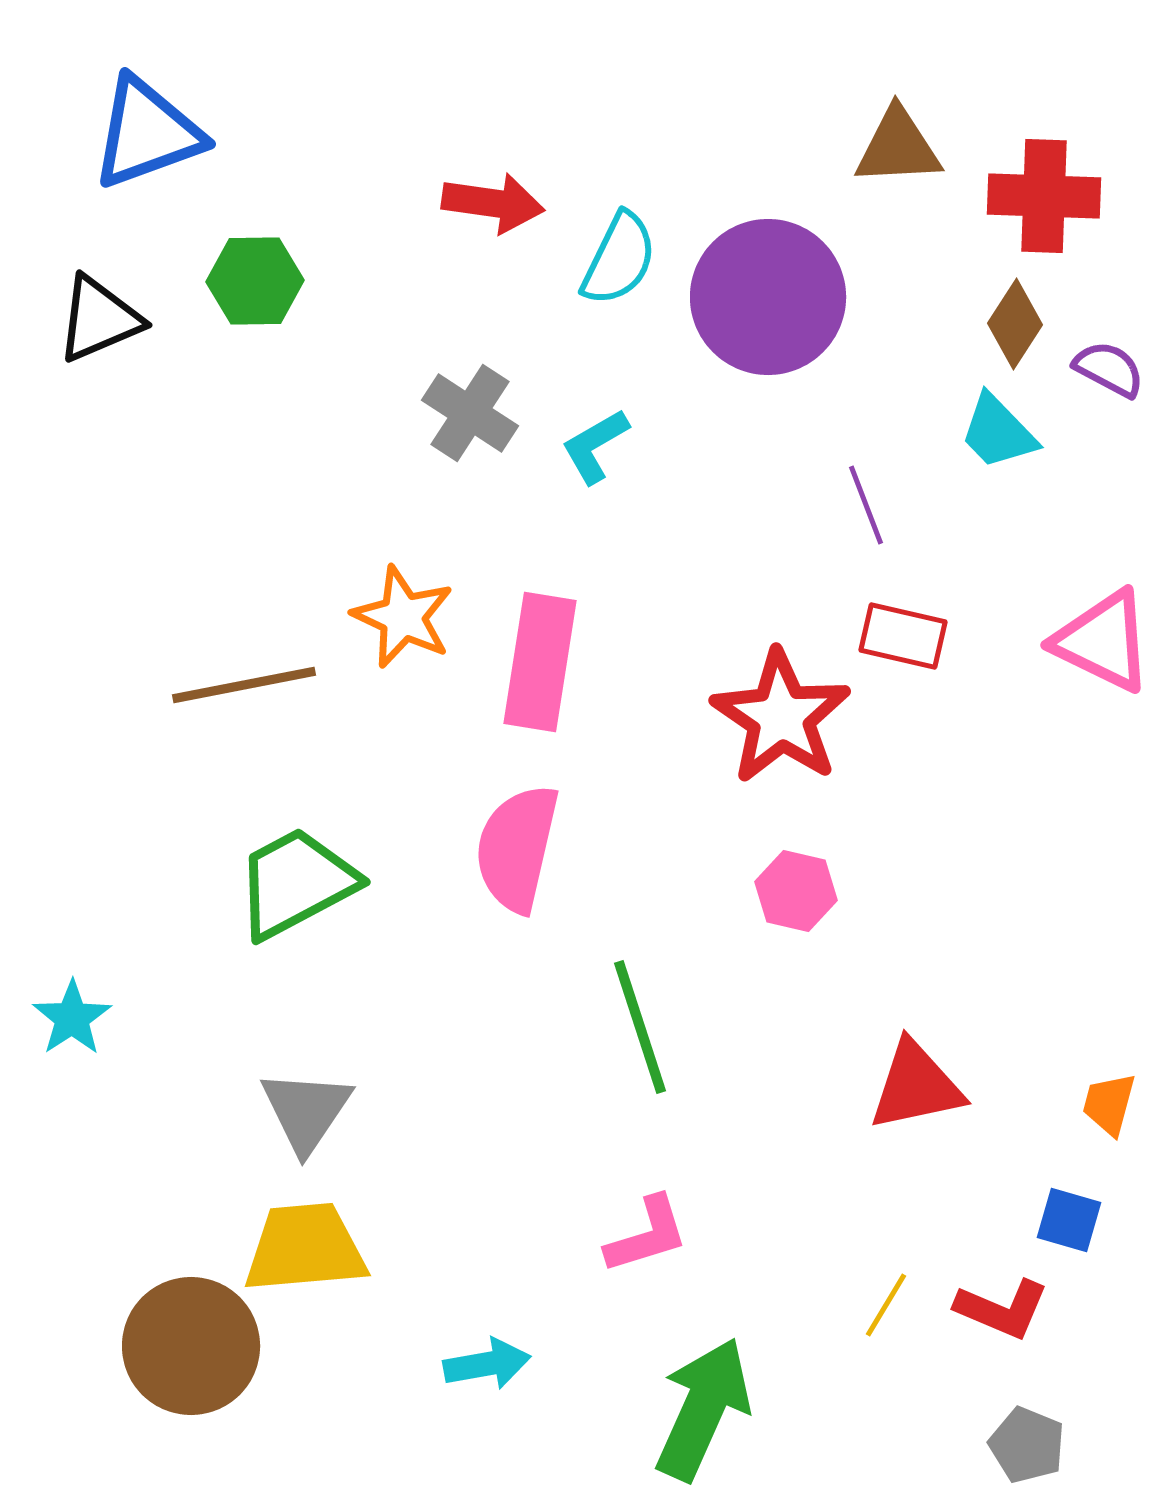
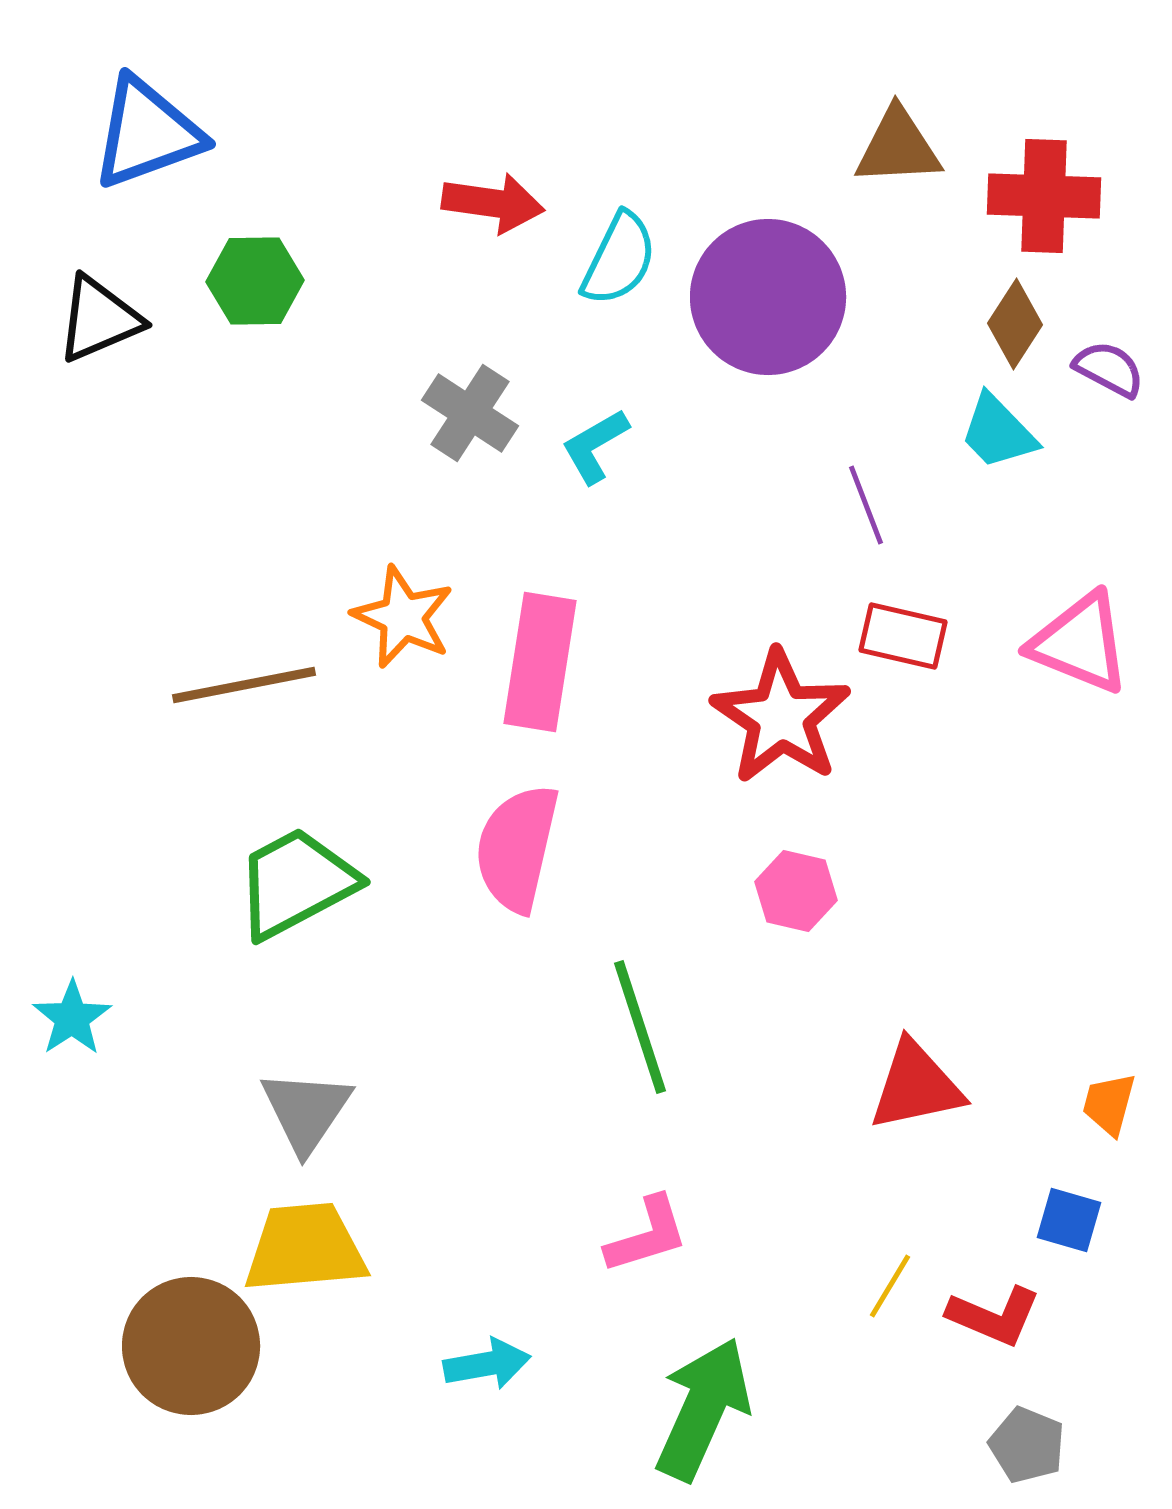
pink triangle: moved 23 px left, 2 px down; rotated 4 degrees counterclockwise
yellow line: moved 4 px right, 19 px up
red L-shape: moved 8 px left, 7 px down
